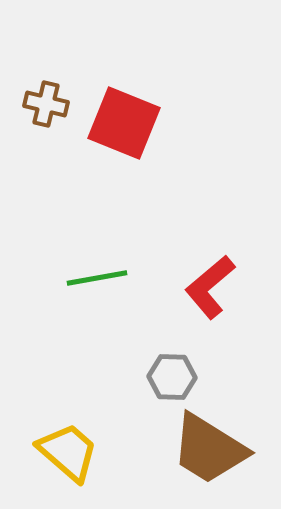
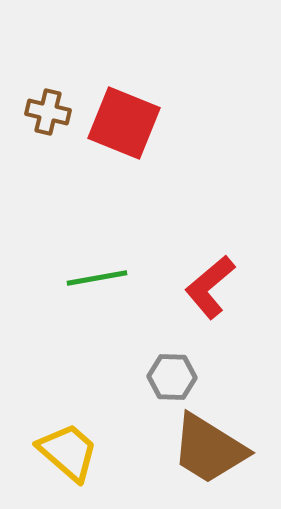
brown cross: moved 2 px right, 8 px down
